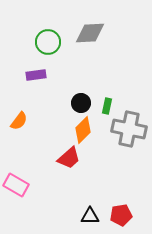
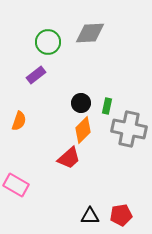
purple rectangle: rotated 30 degrees counterclockwise
orange semicircle: rotated 18 degrees counterclockwise
